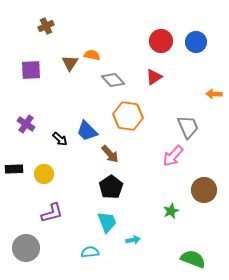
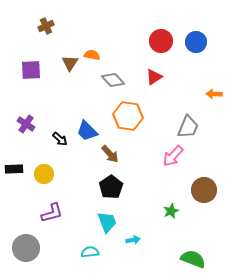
gray trapezoid: rotated 45 degrees clockwise
